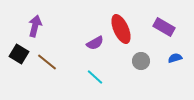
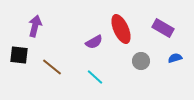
purple rectangle: moved 1 px left, 1 px down
purple semicircle: moved 1 px left, 1 px up
black square: moved 1 px down; rotated 24 degrees counterclockwise
brown line: moved 5 px right, 5 px down
